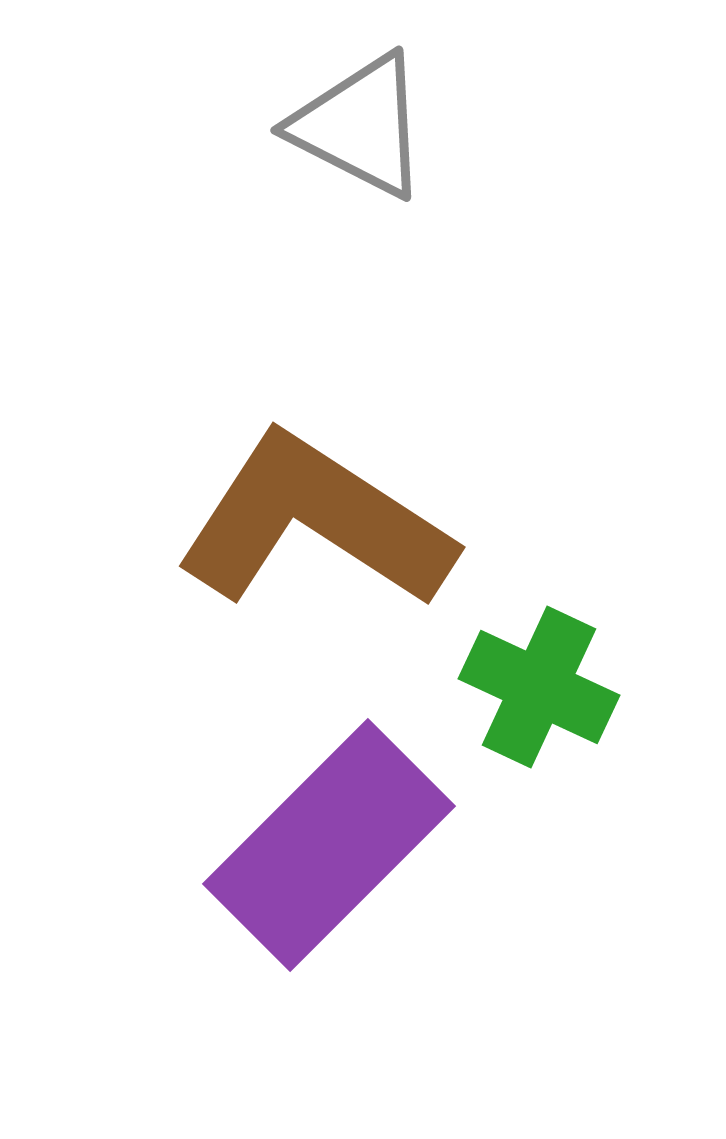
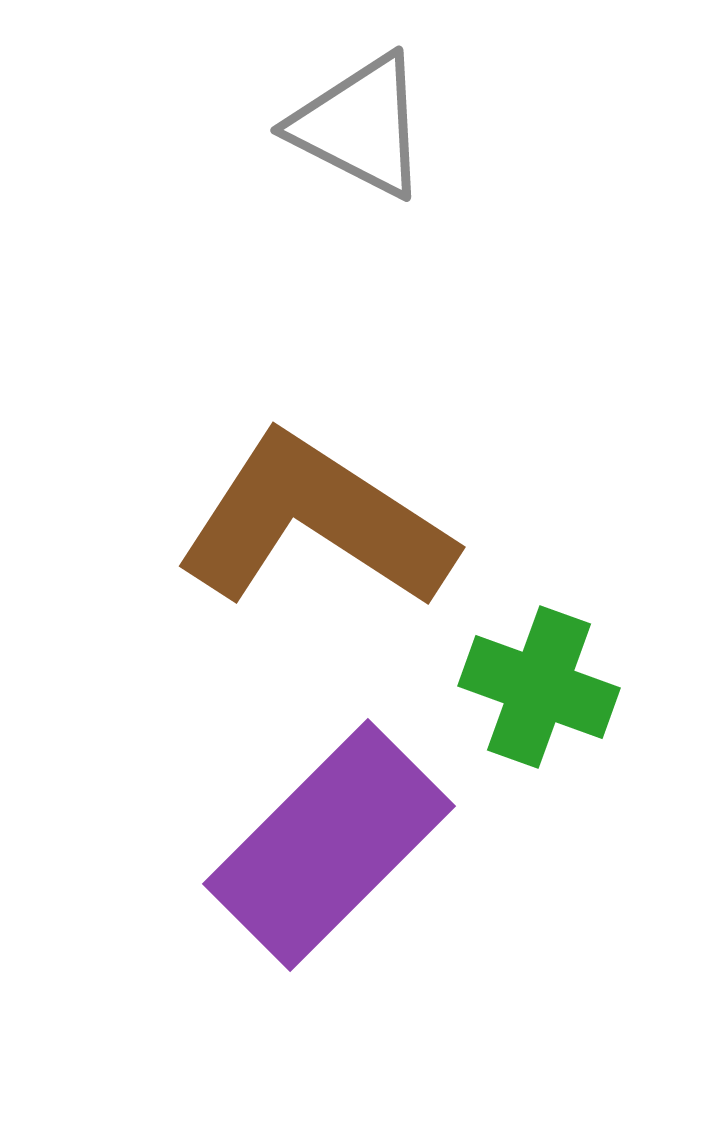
green cross: rotated 5 degrees counterclockwise
